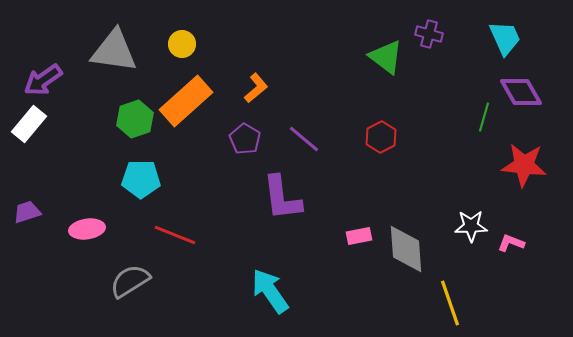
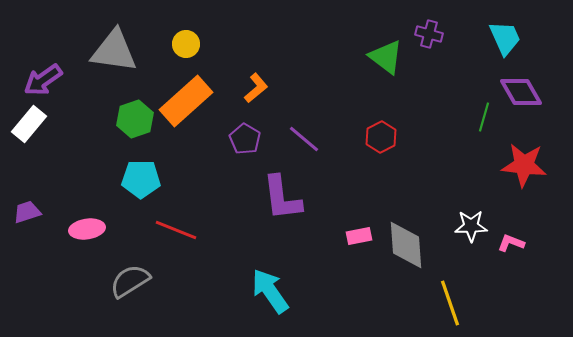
yellow circle: moved 4 px right
red line: moved 1 px right, 5 px up
gray diamond: moved 4 px up
